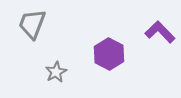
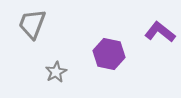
purple L-shape: rotated 8 degrees counterclockwise
purple hexagon: rotated 16 degrees counterclockwise
